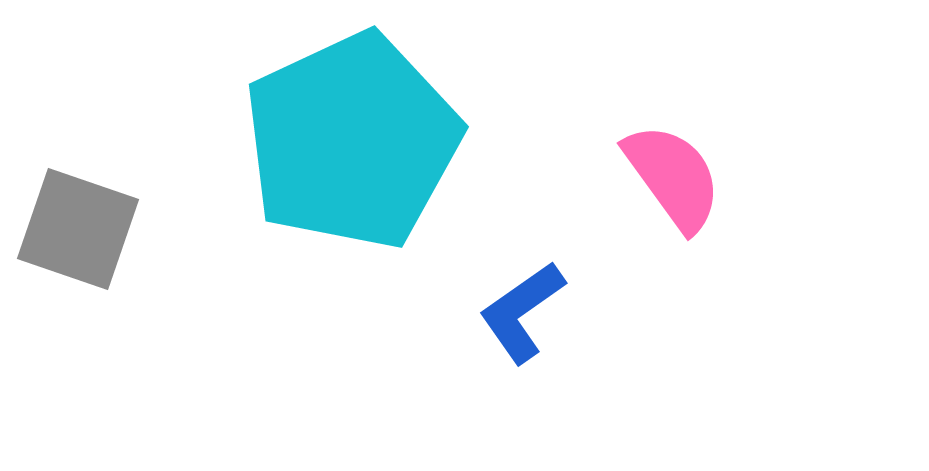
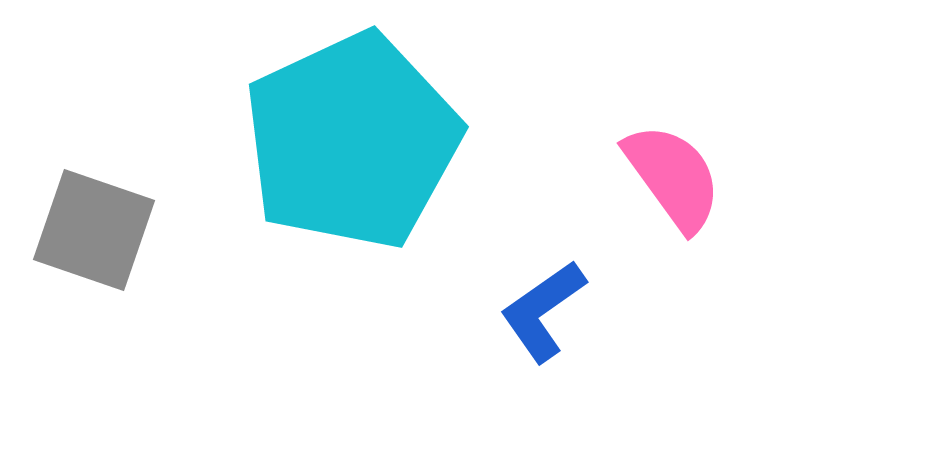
gray square: moved 16 px right, 1 px down
blue L-shape: moved 21 px right, 1 px up
